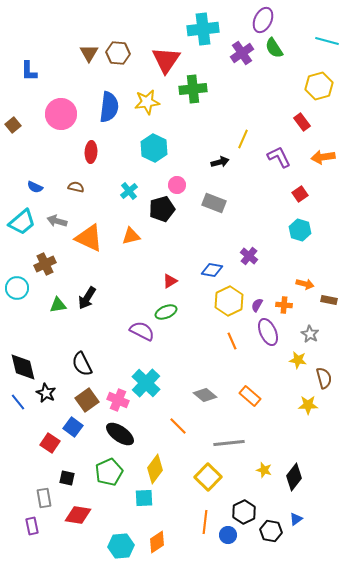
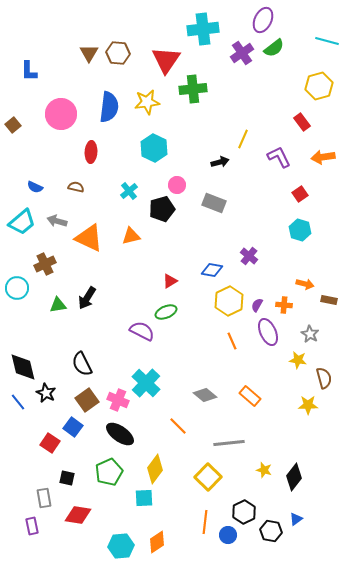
green semicircle at (274, 48): rotated 95 degrees counterclockwise
